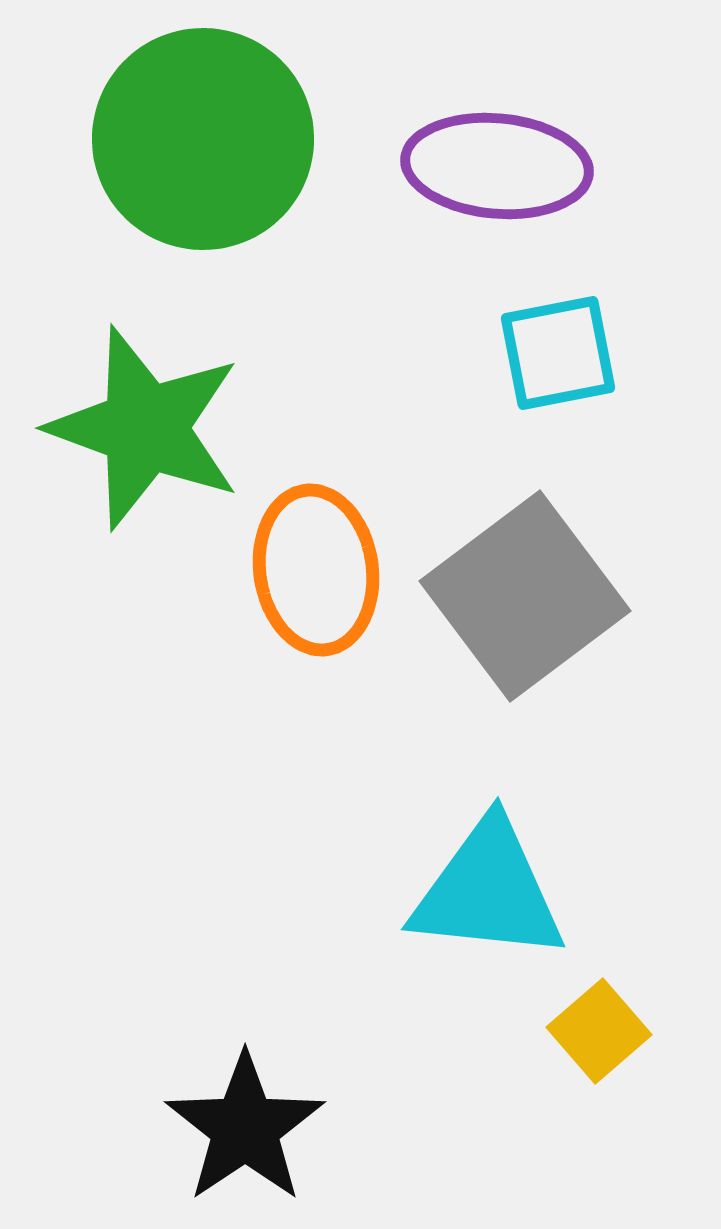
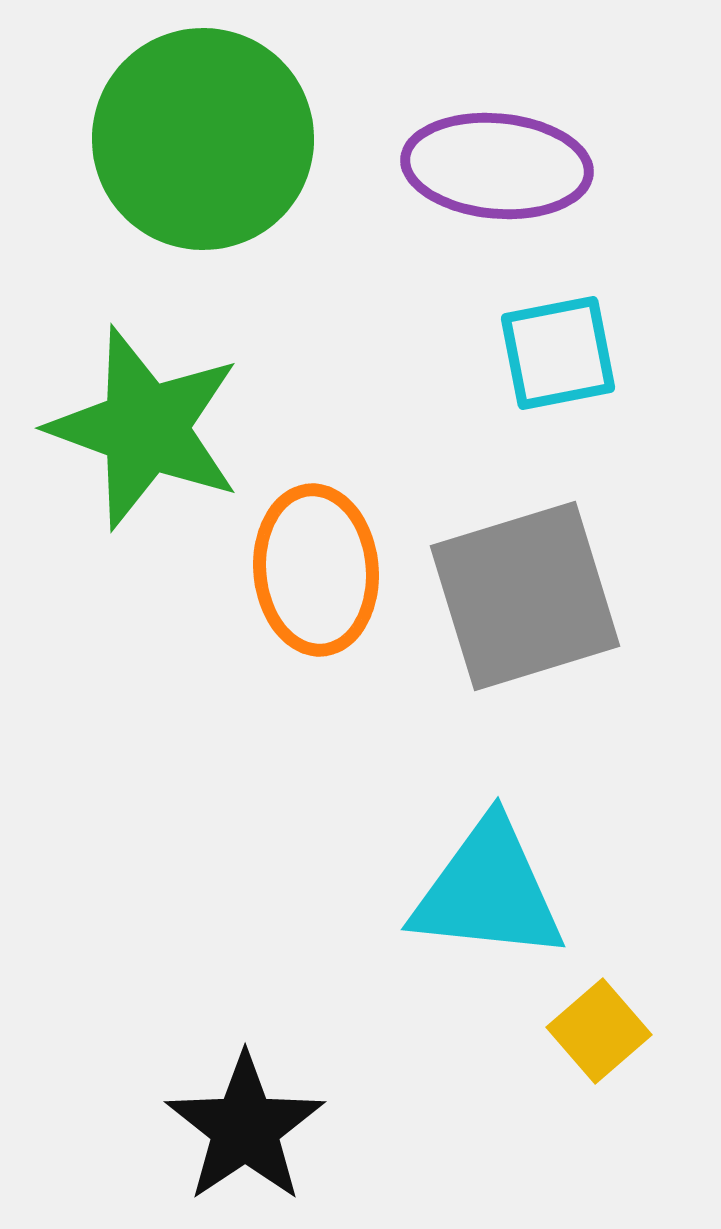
orange ellipse: rotated 3 degrees clockwise
gray square: rotated 20 degrees clockwise
